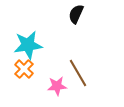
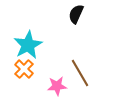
cyan star: rotated 20 degrees counterclockwise
brown line: moved 2 px right
